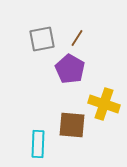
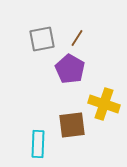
brown square: rotated 12 degrees counterclockwise
